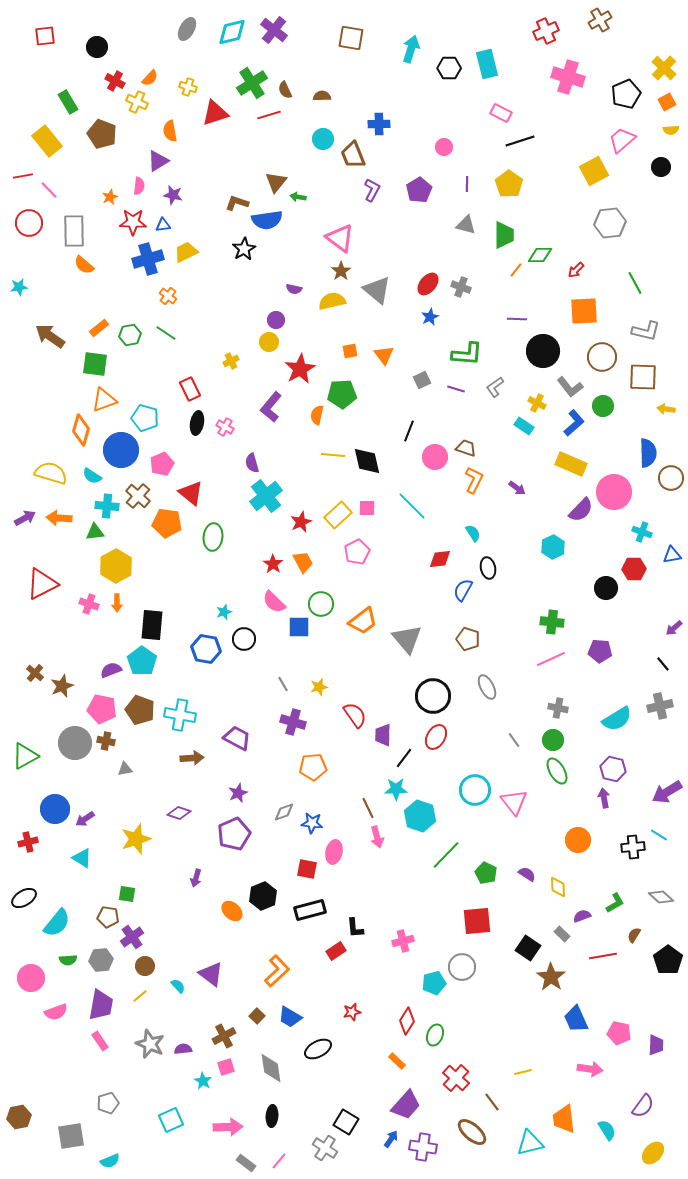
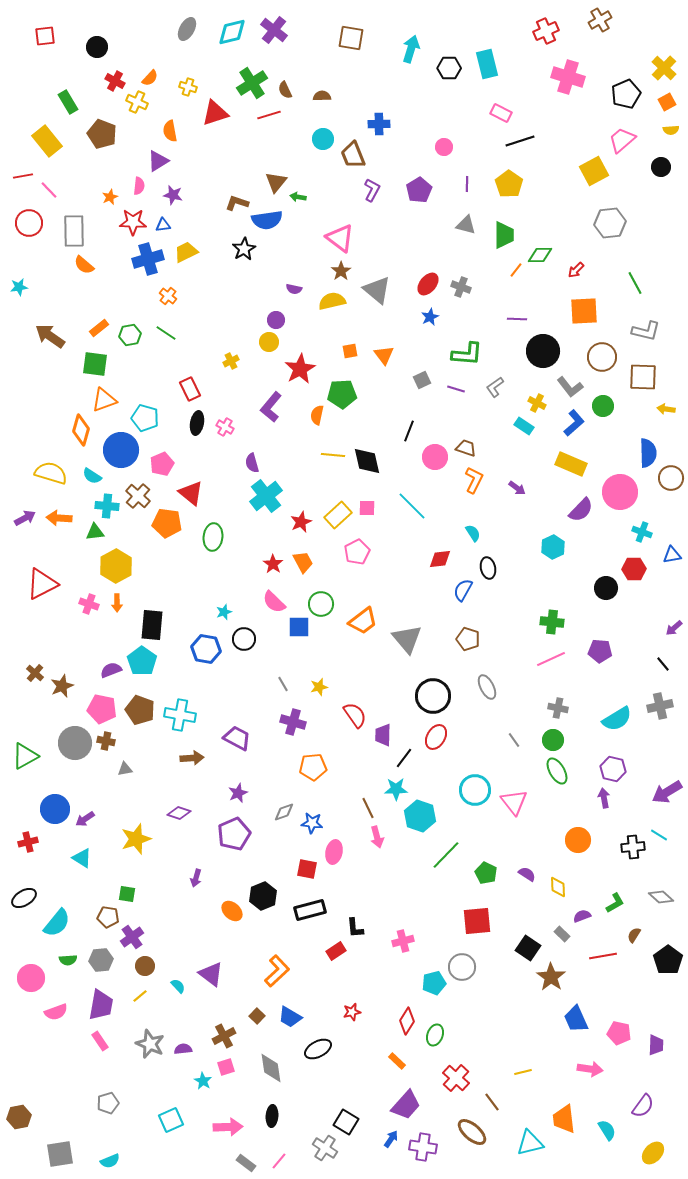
pink circle at (614, 492): moved 6 px right
gray square at (71, 1136): moved 11 px left, 18 px down
